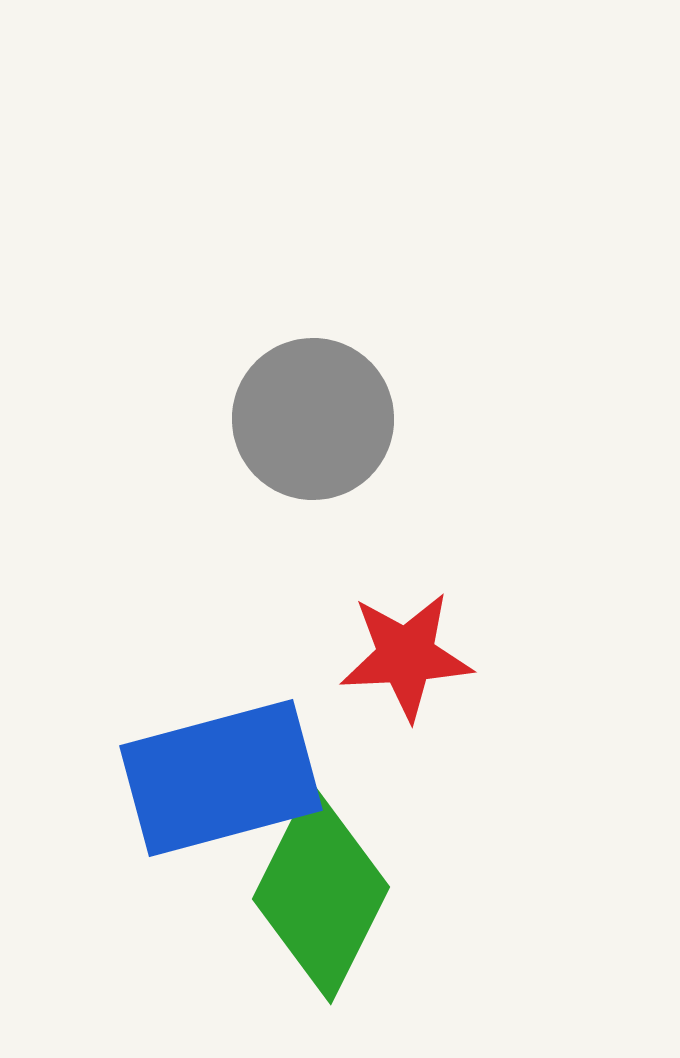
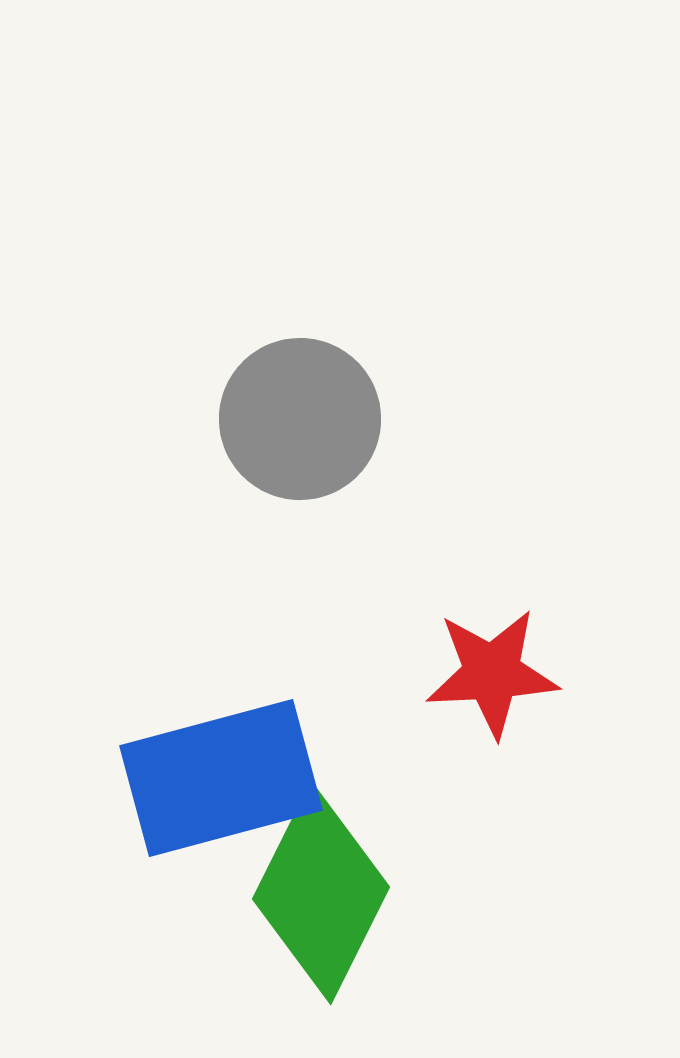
gray circle: moved 13 px left
red star: moved 86 px right, 17 px down
